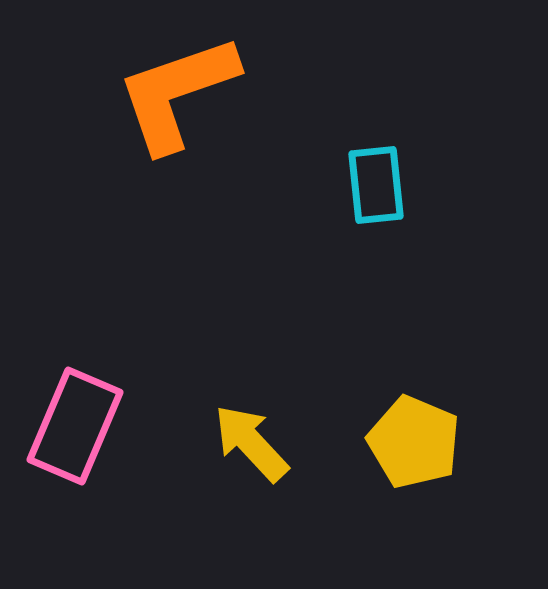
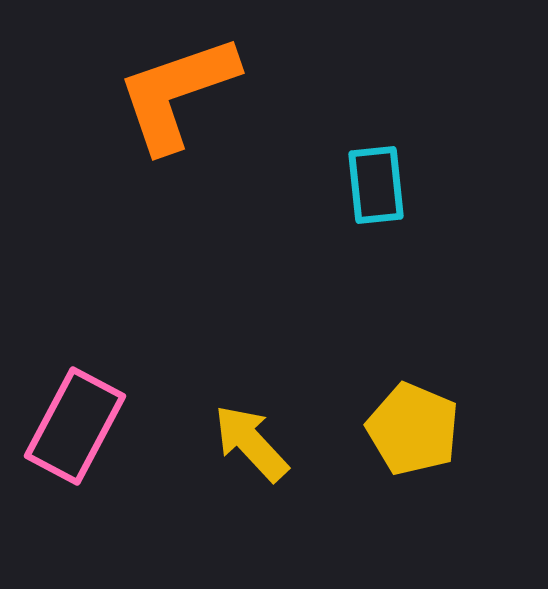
pink rectangle: rotated 5 degrees clockwise
yellow pentagon: moved 1 px left, 13 px up
